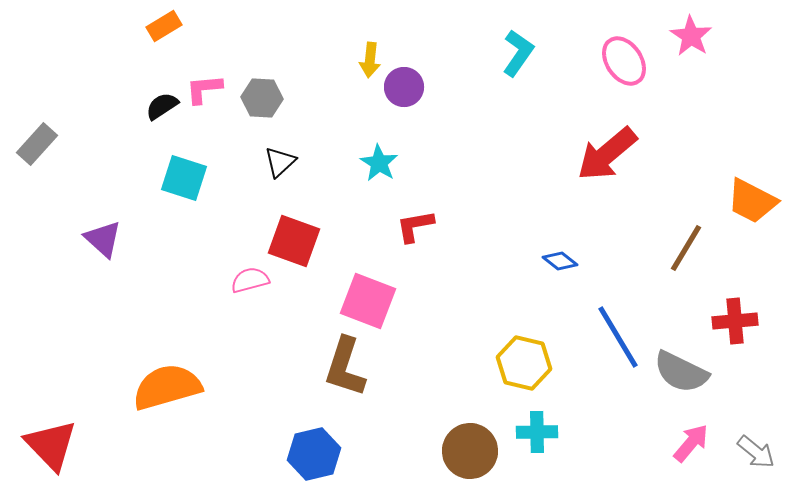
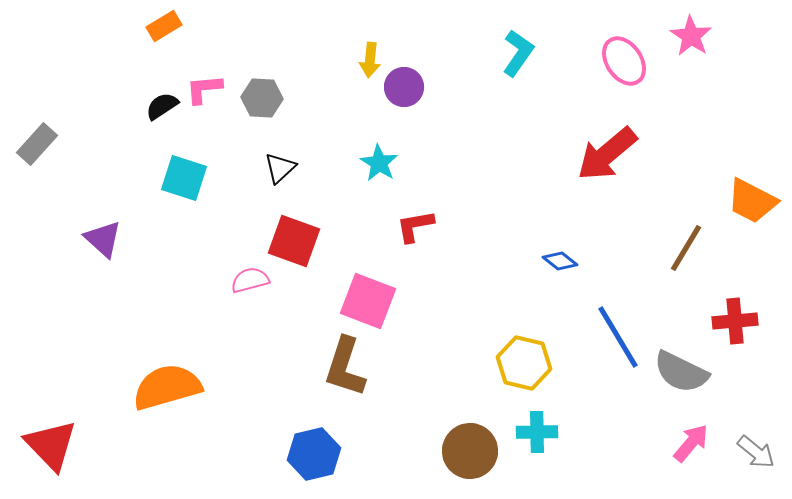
black triangle: moved 6 px down
